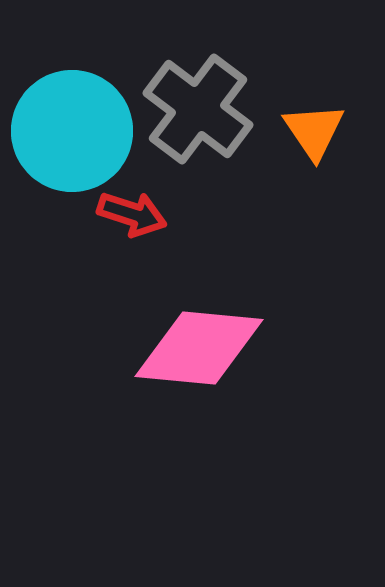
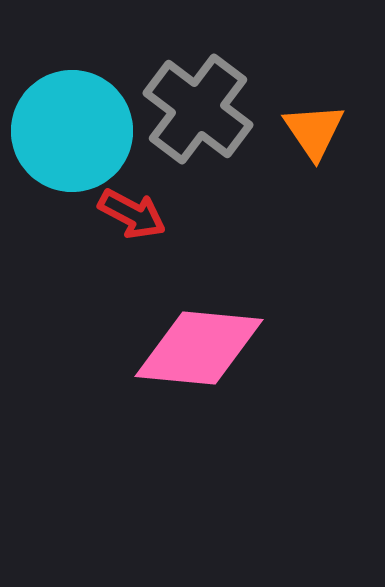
red arrow: rotated 10 degrees clockwise
